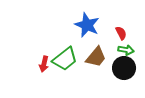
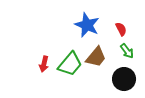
red semicircle: moved 4 px up
green arrow: moved 1 px right, 1 px down; rotated 42 degrees clockwise
green trapezoid: moved 5 px right, 5 px down; rotated 12 degrees counterclockwise
black circle: moved 11 px down
